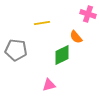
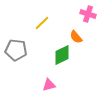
yellow line: rotated 35 degrees counterclockwise
